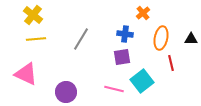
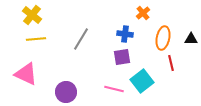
yellow cross: moved 1 px left
orange ellipse: moved 2 px right
